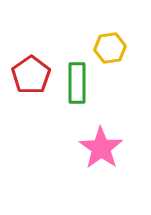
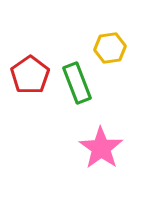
red pentagon: moved 1 px left
green rectangle: rotated 21 degrees counterclockwise
